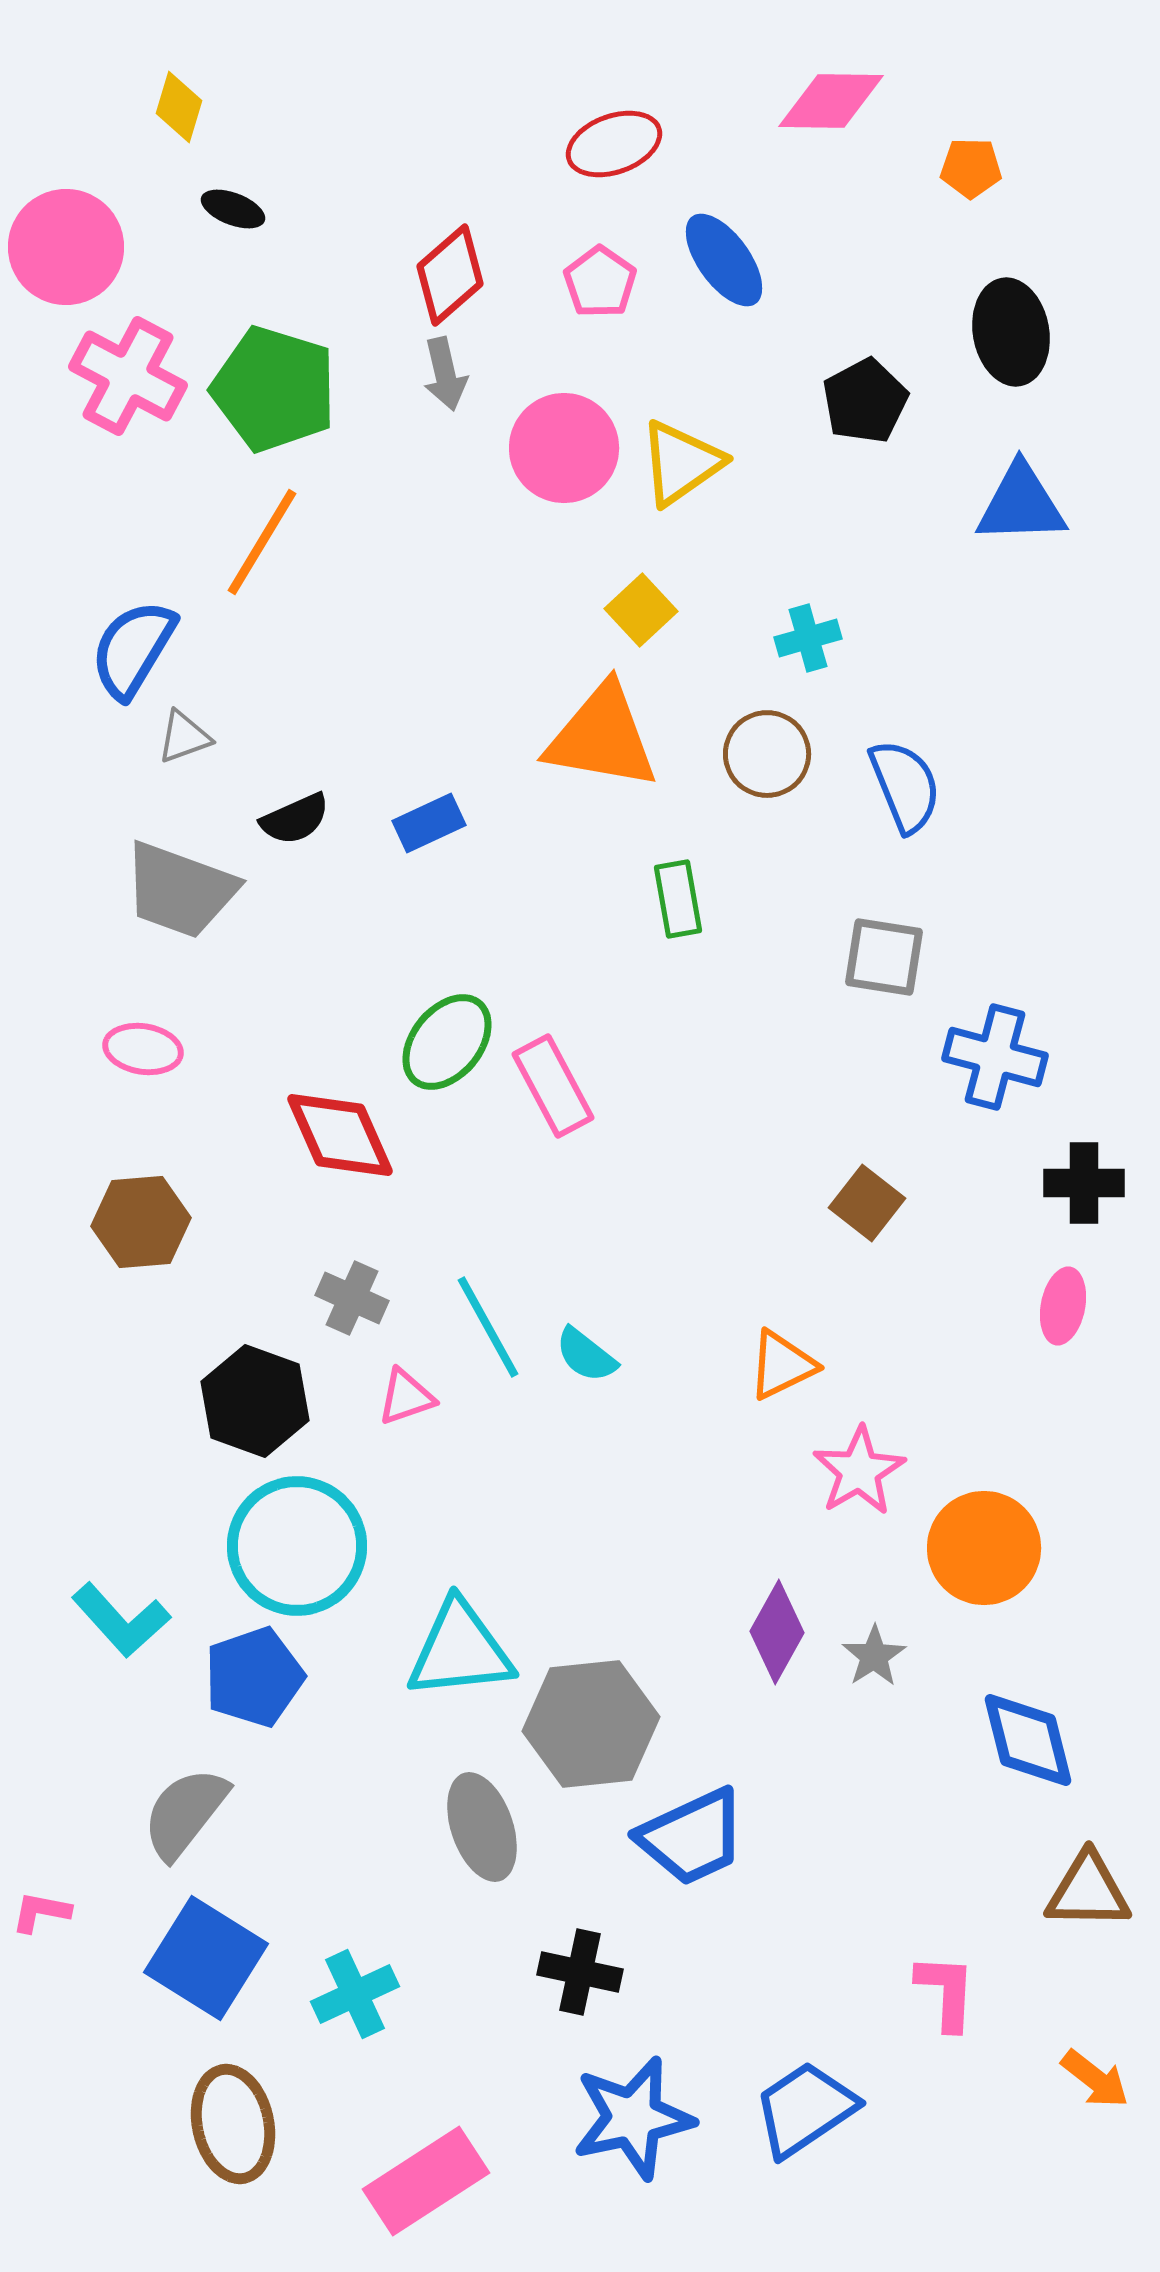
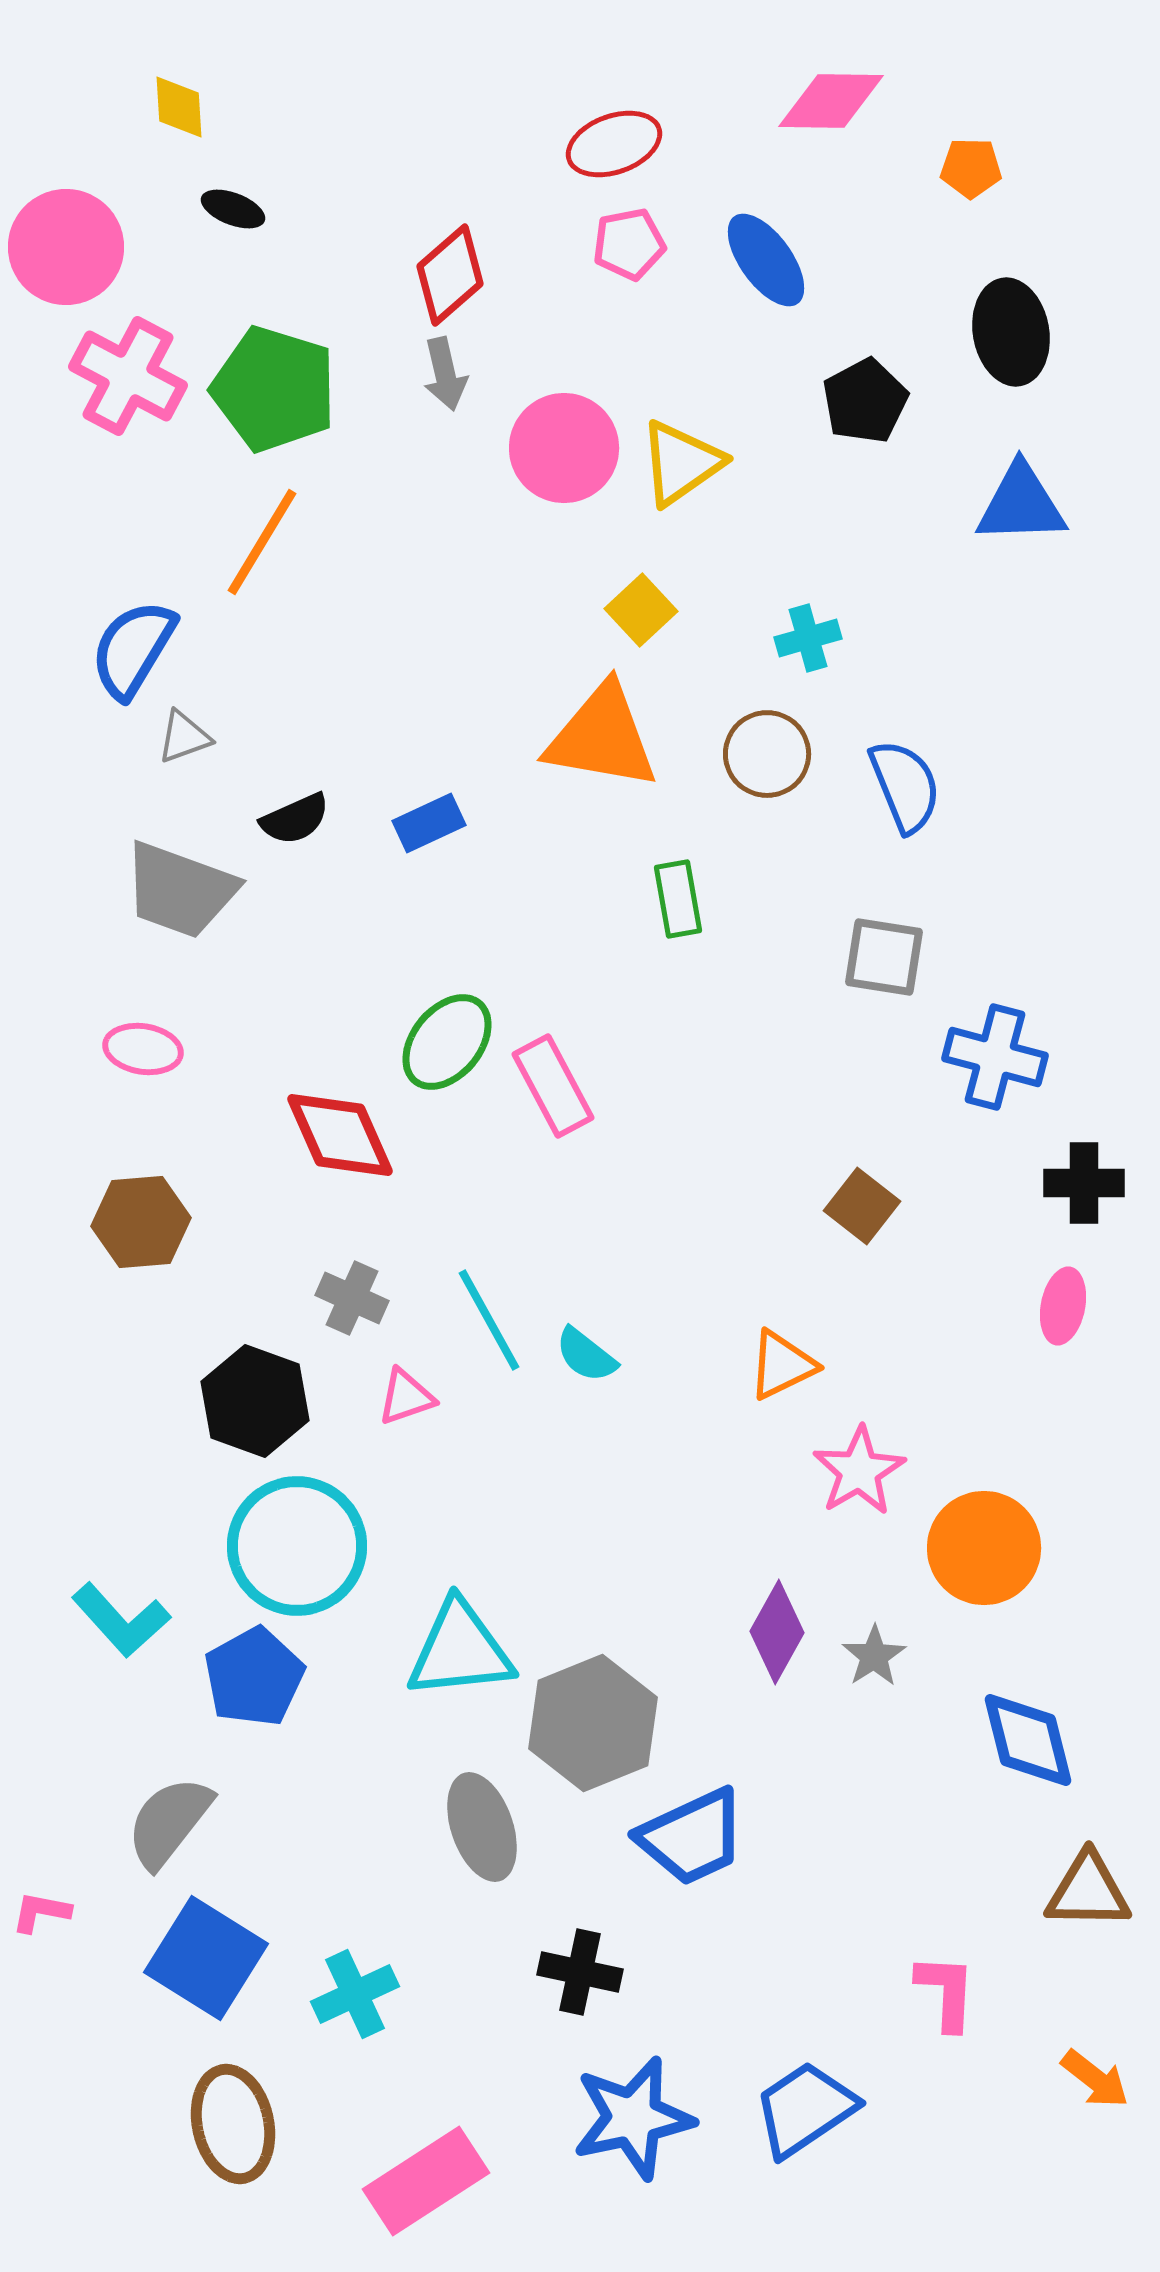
yellow diamond at (179, 107): rotated 20 degrees counterclockwise
blue ellipse at (724, 260): moved 42 px right
pink pentagon at (600, 282): moved 29 px right, 38 px up; rotated 26 degrees clockwise
brown square at (867, 1203): moved 5 px left, 3 px down
cyan line at (488, 1327): moved 1 px right, 7 px up
blue pentagon at (254, 1677): rotated 10 degrees counterclockwise
gray hexagon at (591, 1724): moved 2 px right, 1 px up; rotated 16 degrees counterclockwise
gray semicircle at (185, 1813): moved 16 px left, 9 px down
